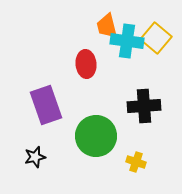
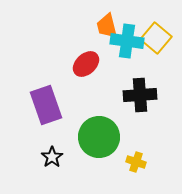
red ellipse: rotated 52 degrees clockwise
black cross: moved 4 px left, 11 px up
green circle: moved 3 px right, 1 px down
black star: moved 17 px right; rotated 20 degrees counterclockwise
